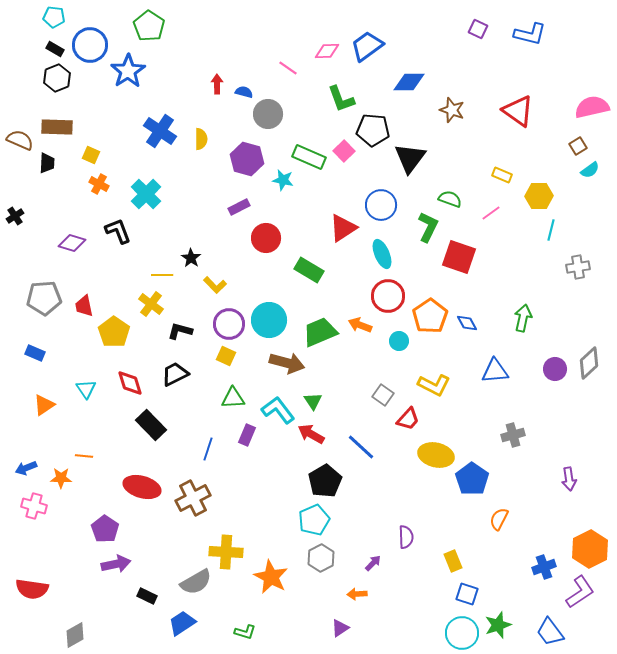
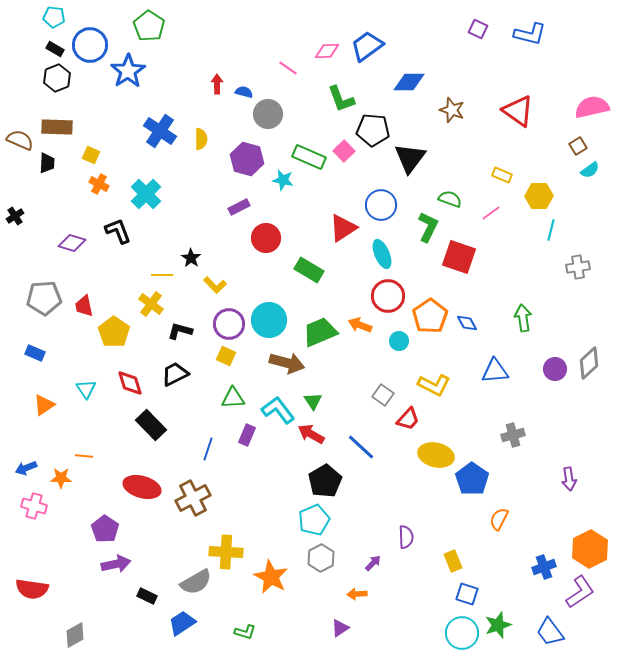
green arrow at (523, 318): rotated 20 degrees counterclockwise
